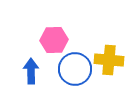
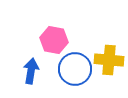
pink hexagon: rotated 12 degrees clockwise
blue arrow: rotated 10 degrees clockwise
